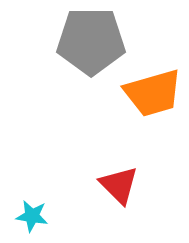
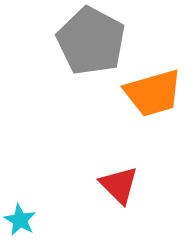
gray pentagon: rotated 28 degrees clockwise
cyan star: moved 12 px left, 4 px down; rotated 20 degrees clockwise
